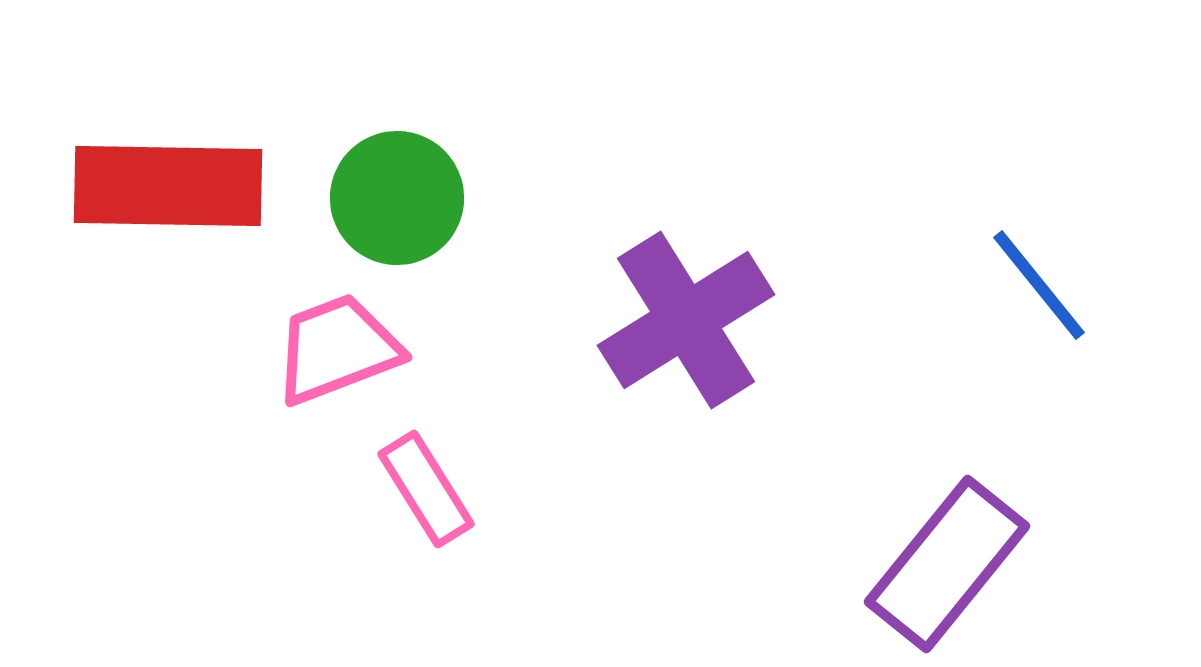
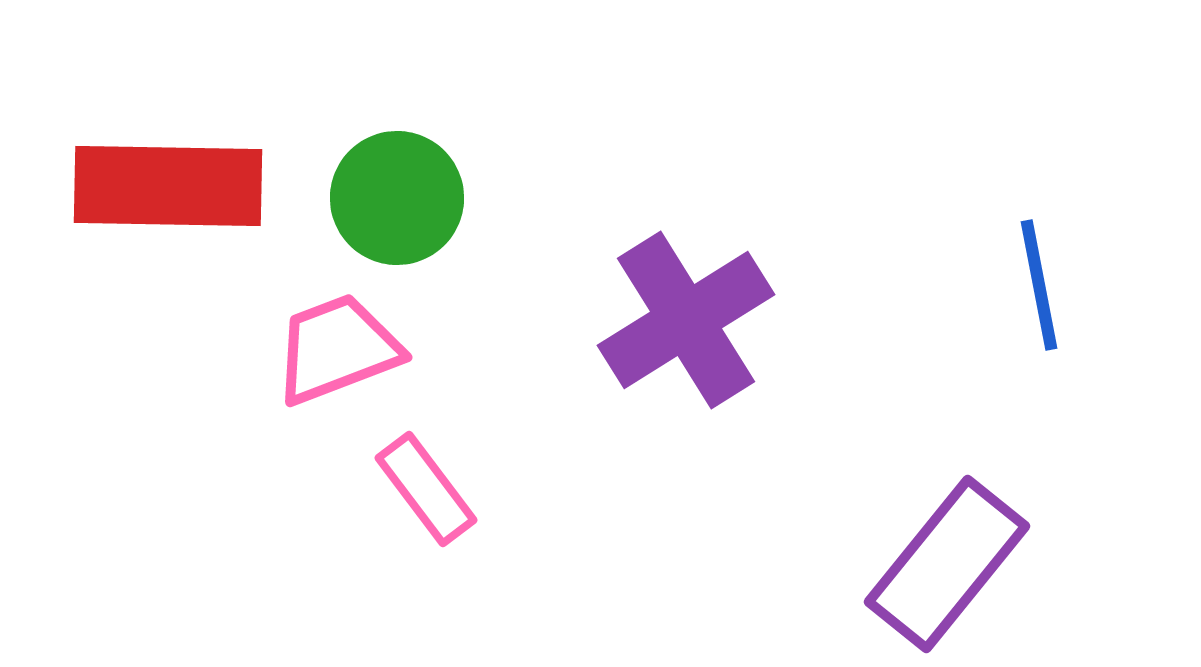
blue line: rotated 28 degrees clockwise
pink rectangle: rotated 5 degrees counterclockwise
